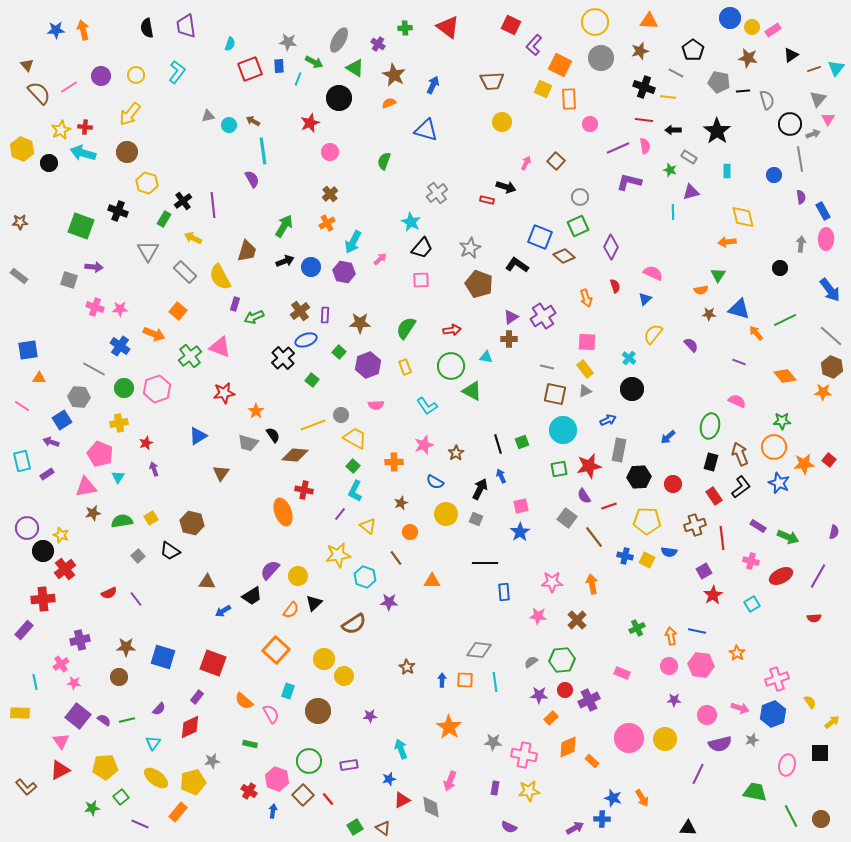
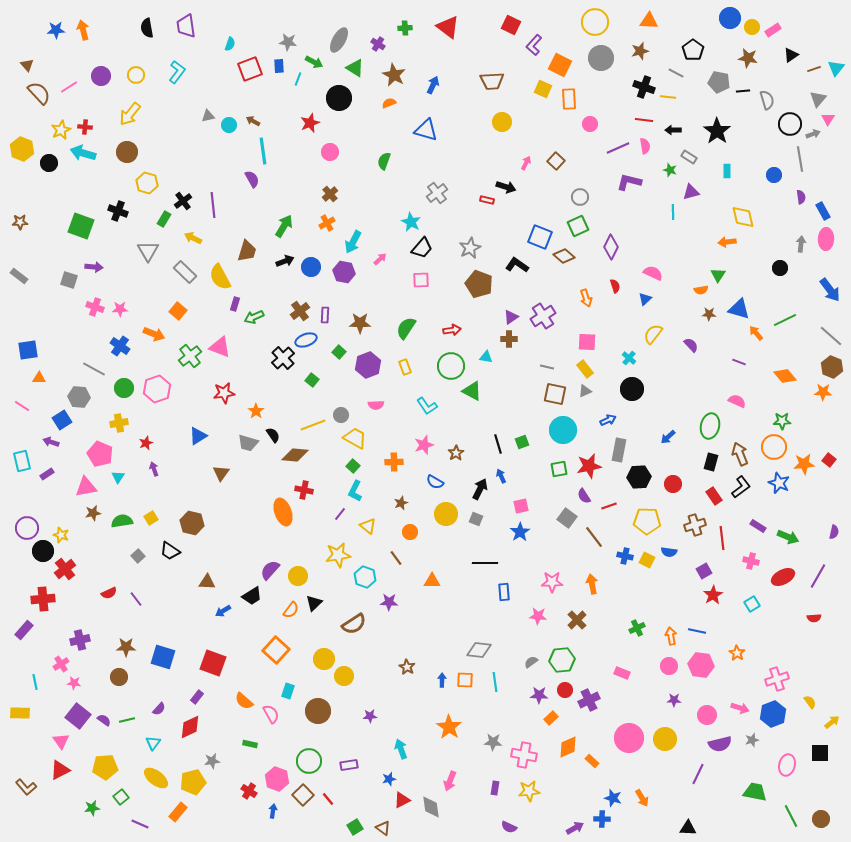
red ellipse at (781, 576): moved 2 px right, 1 px down
